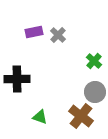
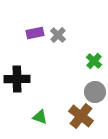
purple rectangle: moved 1 px right, 1 px down
